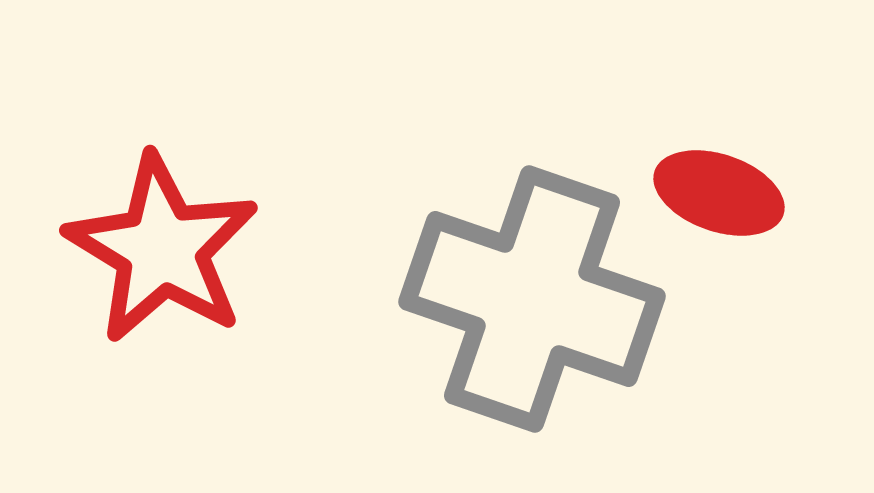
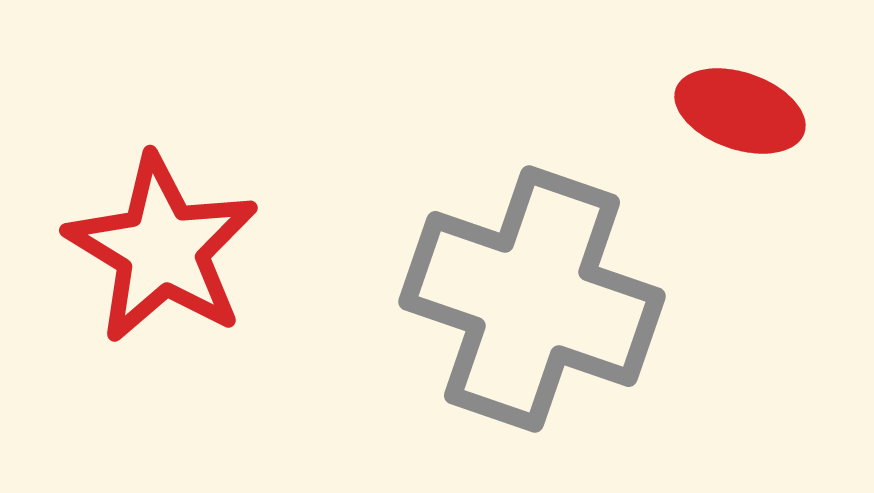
red ellipse: moved 21 px right, 82 px up
